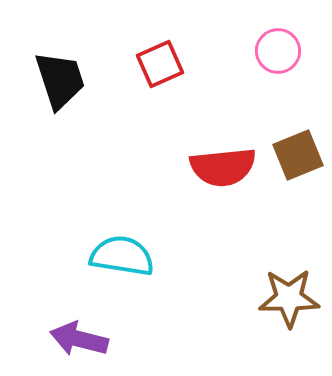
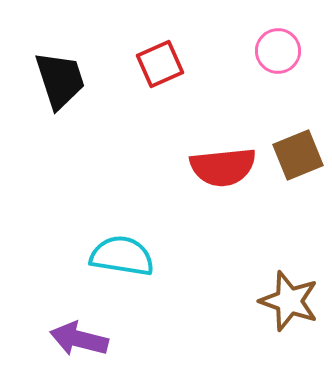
brown star: moved 3 px down; rotated 20 degrees clockwise
